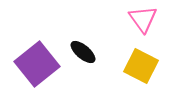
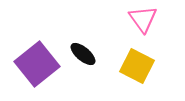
black ellipse: moved 2 px down
yellow square: moved 4 px left
